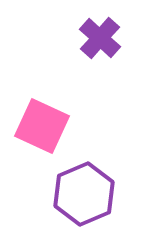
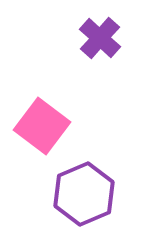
pink square: rotated 12 degrees clockwise
